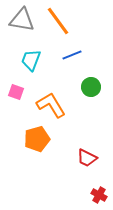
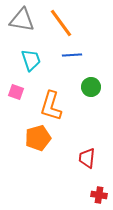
orange line: moved 3 px right, 2 px down
blue line: rotated 18 degrees clockwise
cyan trapezoid: rotated 140 degrees clockwise
orange L-shape: moved 1 px down; rotated 132 degrees counterclockwise
orange pentagon: moved 1 px right, 1 px up
red trapezoid: rotated 70 degrees clockwise
red cross: rotated 21 degrees counterclockwise
